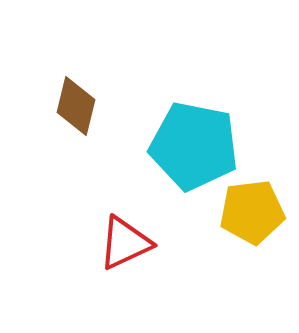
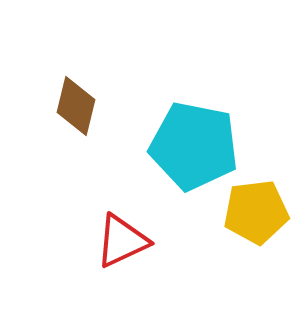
yellow pentagon: moved 4 px right
red triangle: moved 3 px left, 2 px up
